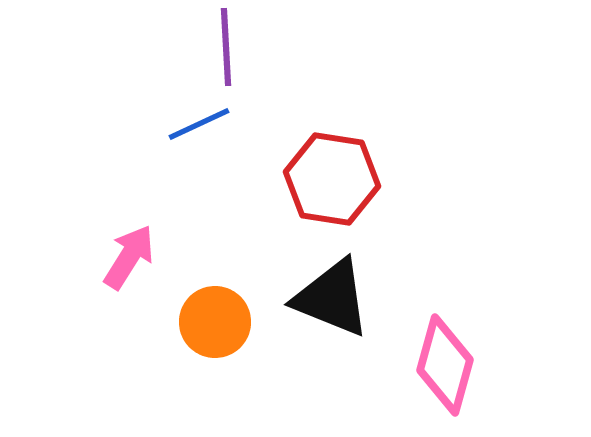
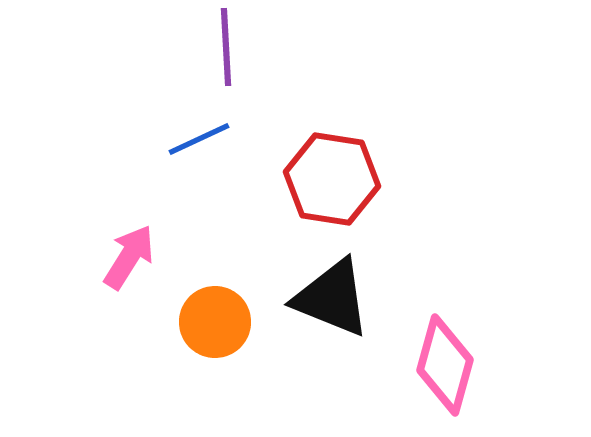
blue line: moved 15 px down
